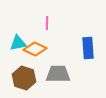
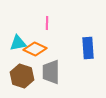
gray trapezoid: moved 7 px left, 2 px up; rotated 90 degrees counterclockwise
brown hexagon: moved 2 px left, 2 px up
